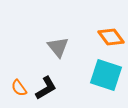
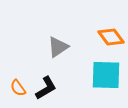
gray triangle: rotated 35 degrees clockwise
cyan square: rotated 16 degrees counterclockwise
orange semicircle: moved 1 px left
